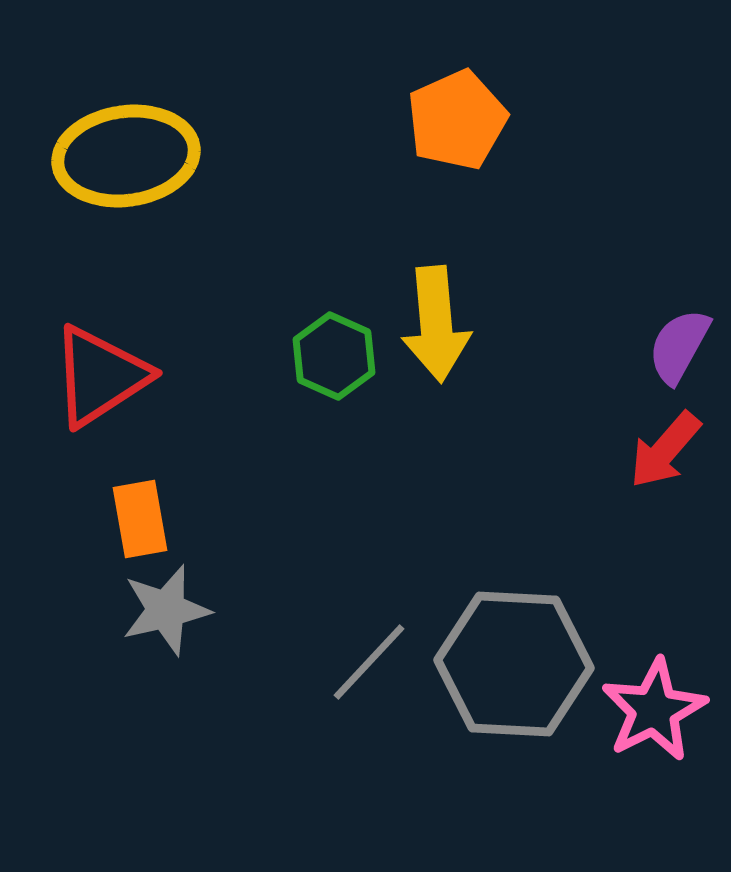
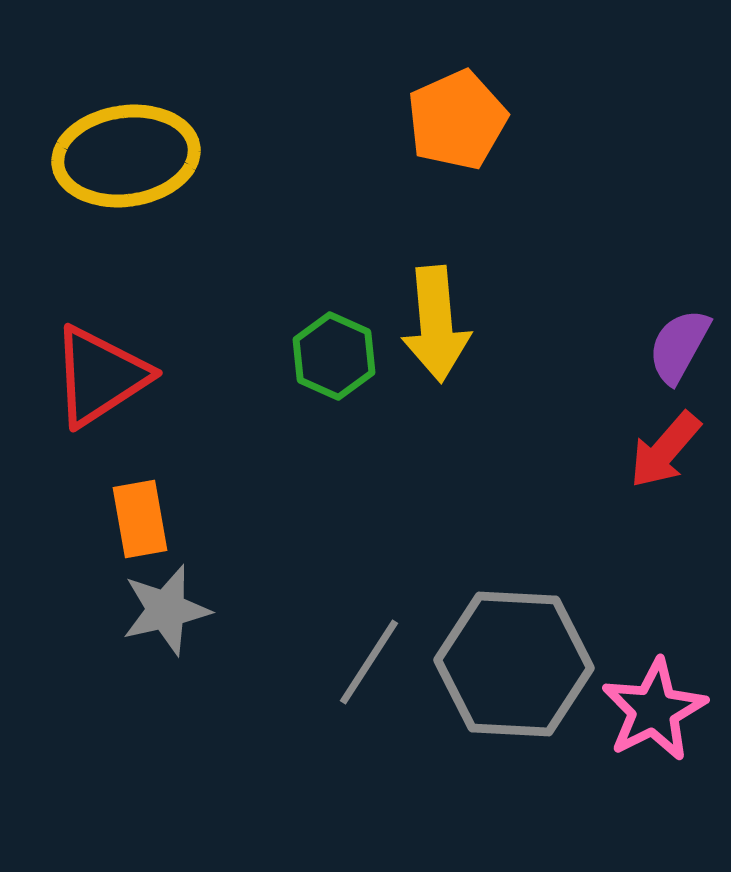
gray line: rotated 10 degrees counterclockwise
